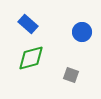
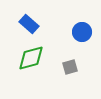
blue rectangle: moved 1 px right
gray square: moved 1 px left, 8 px up; rotated 35 degrees counterclockwise
